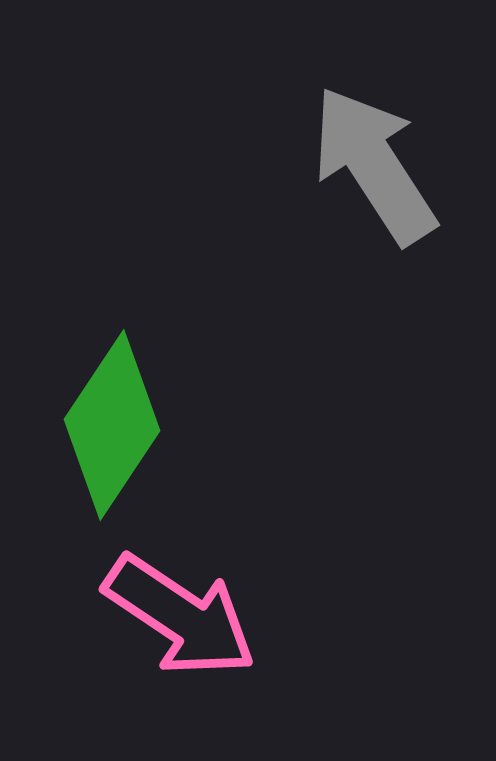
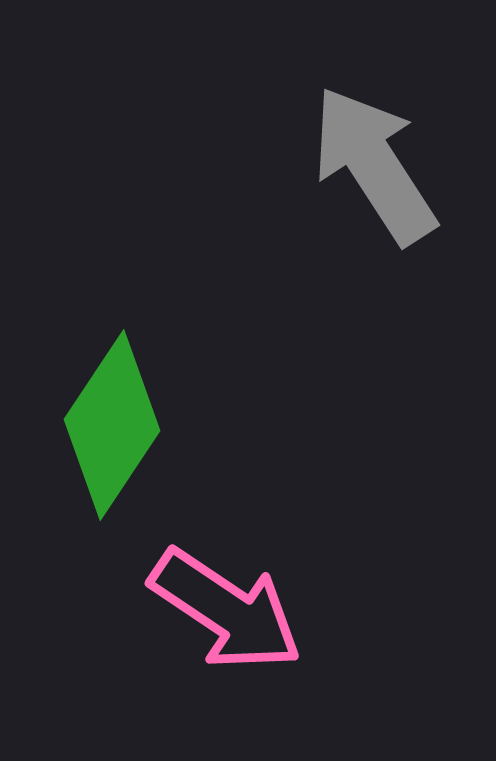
pink arrow: moved 46 px right, 6 px up
